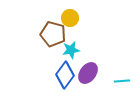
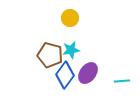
brown pentagon: moved 3 px left, 21 px down
